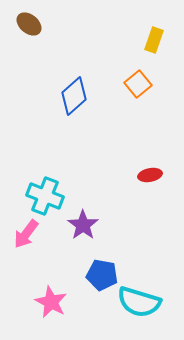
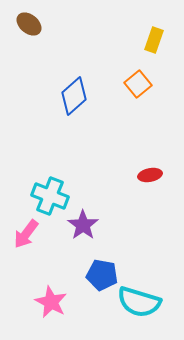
cyan cross: moved 5 px right
